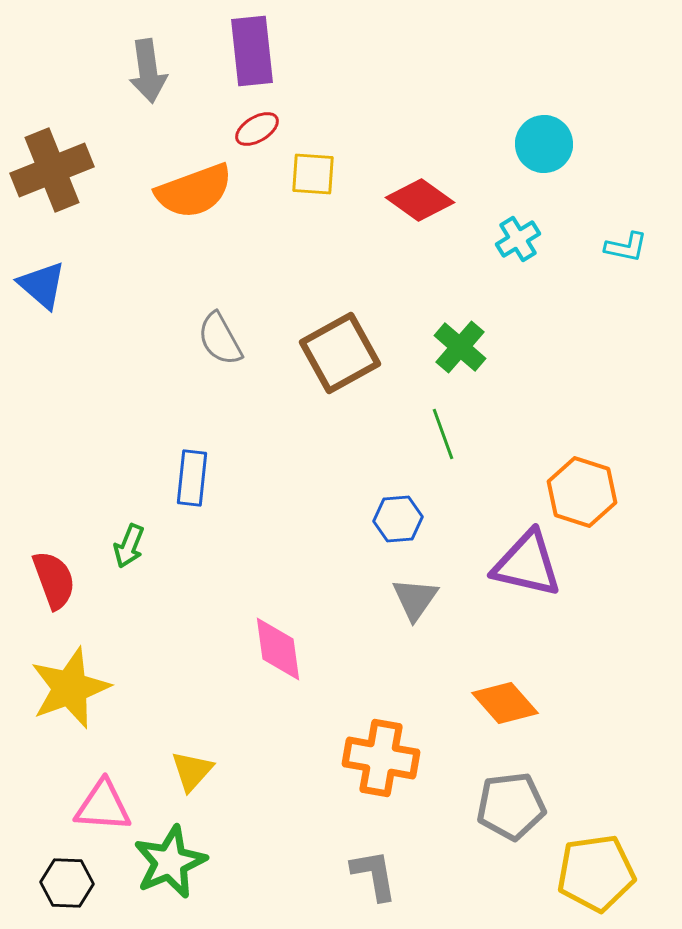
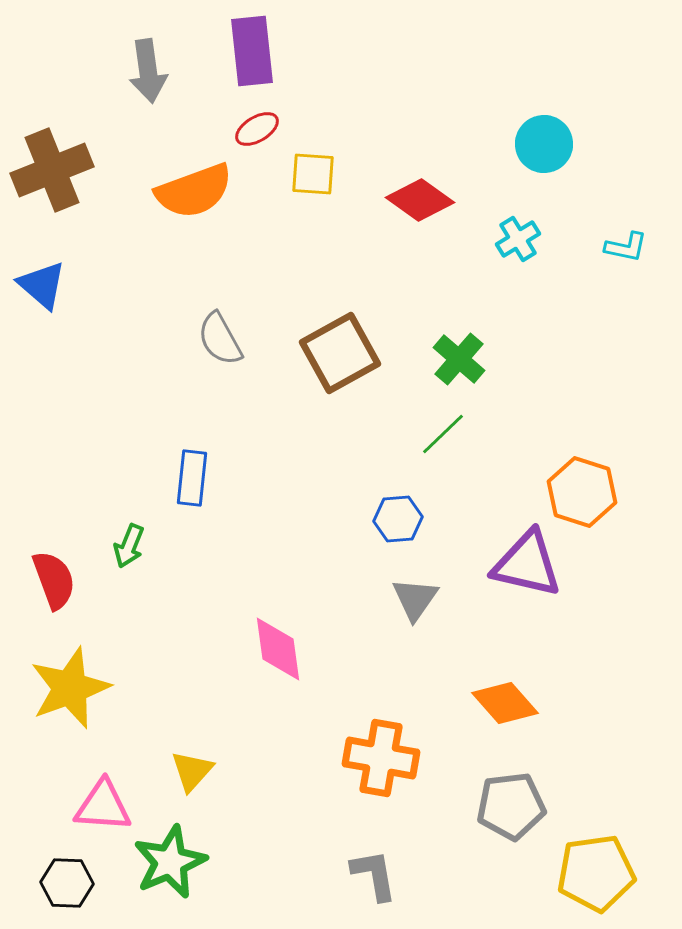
green cross: moved 1 px left, 12 px down
green line: rotated 66 degrees clockwise
